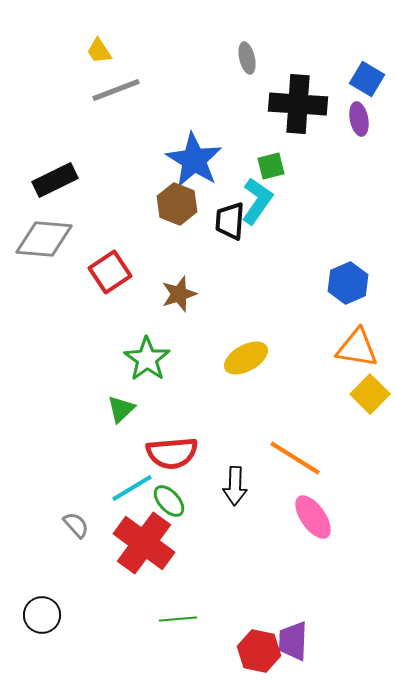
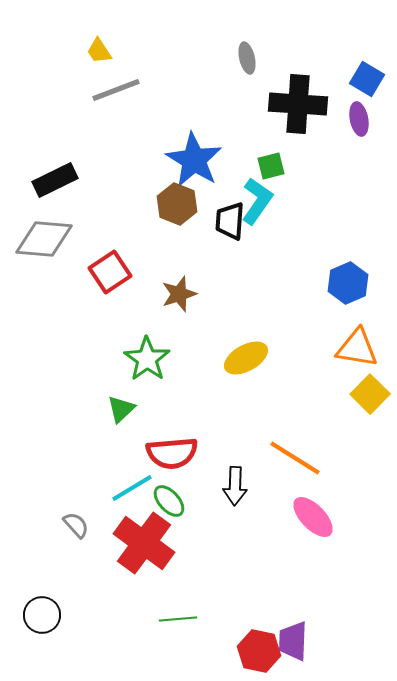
pink ellipse: rotated 9 degrees counterclockwise
